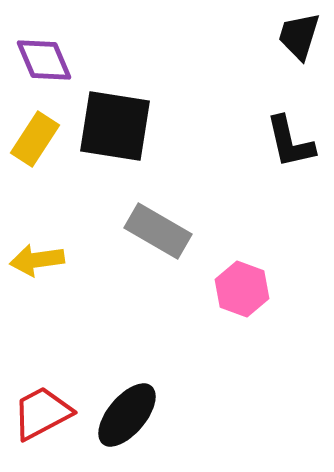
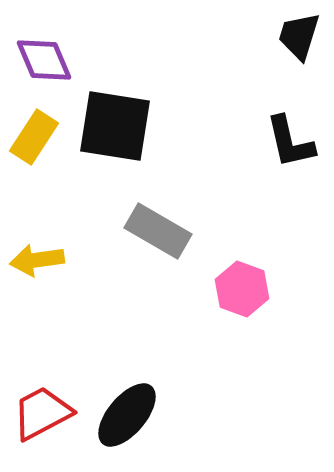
yellow rectangle: moved 1 px left, 2 px up
